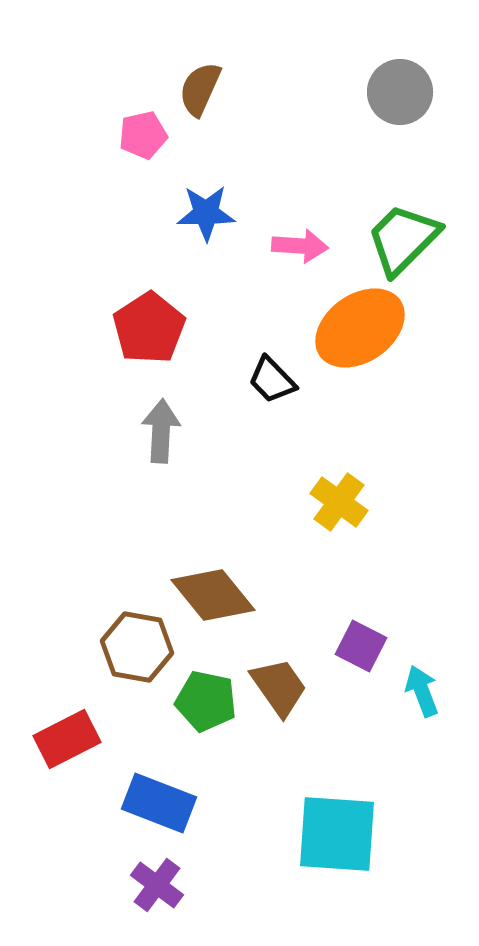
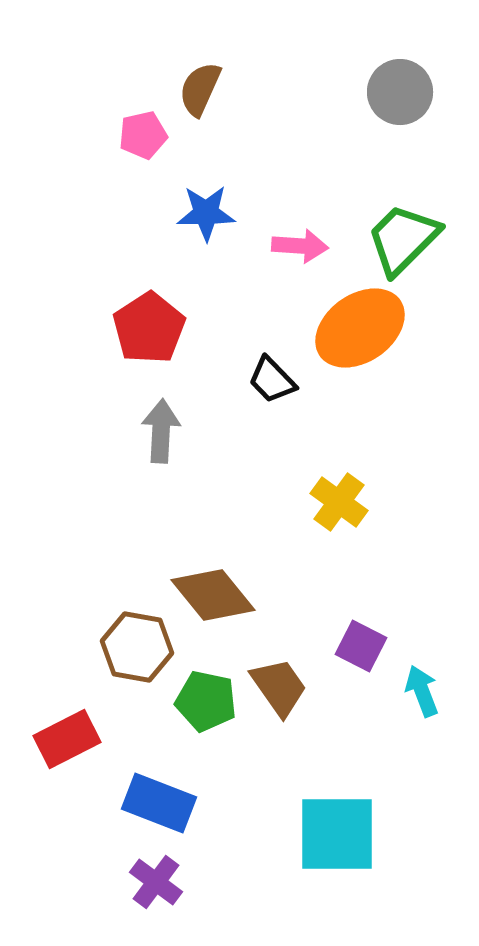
cyan square: rotated 4 degrees counterclockwise
purple cross: moved 1 px left, 3 px up
